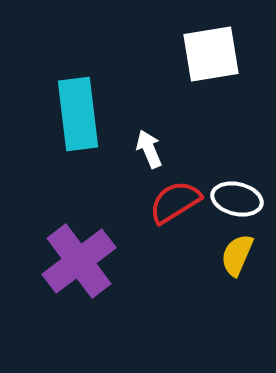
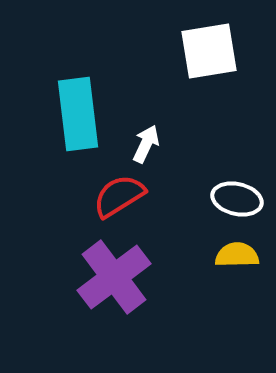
white square: moved 2 px left, 3 px up
white arrow: moved 3 px left, 5 px up; rotated 48 degrees clockwise
red semicircle: moved 56 px left, 6 px up
yellow semicircle: rotated 66 degrees clockwise
purple cross: moved 35 px right, 16 px down
